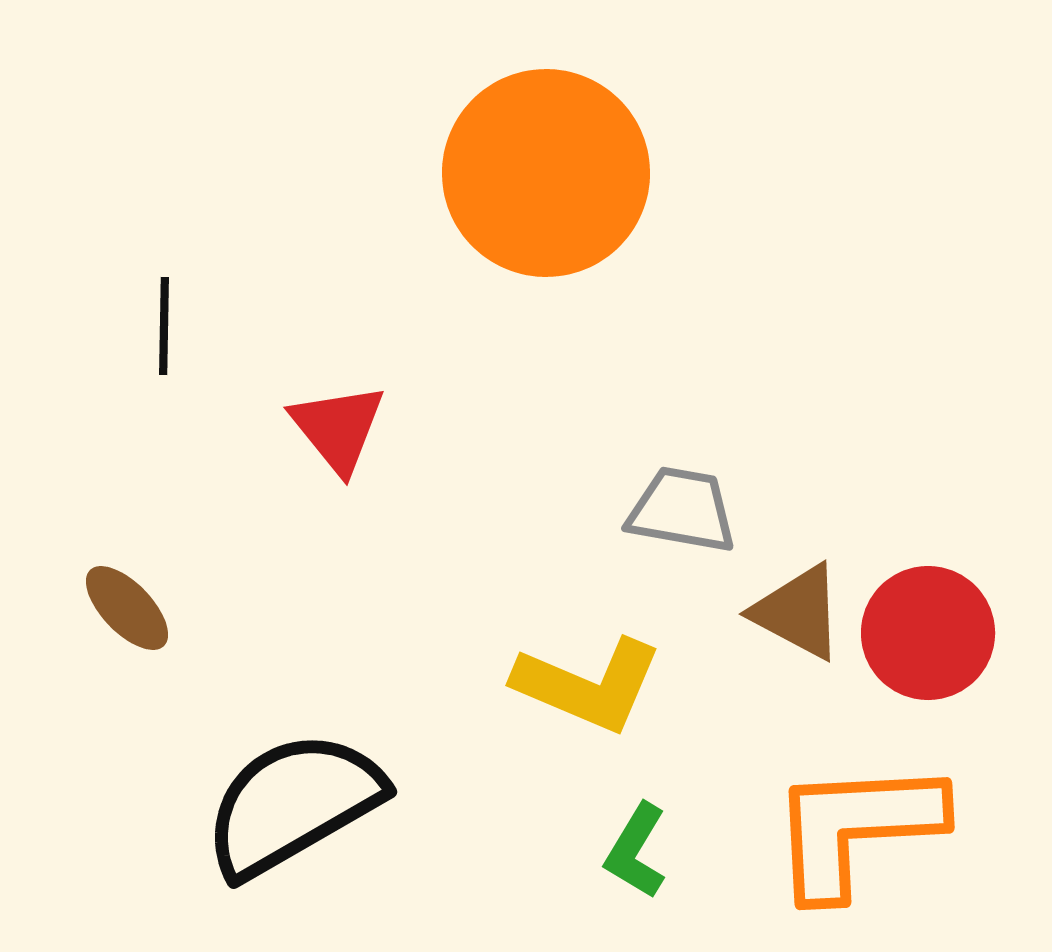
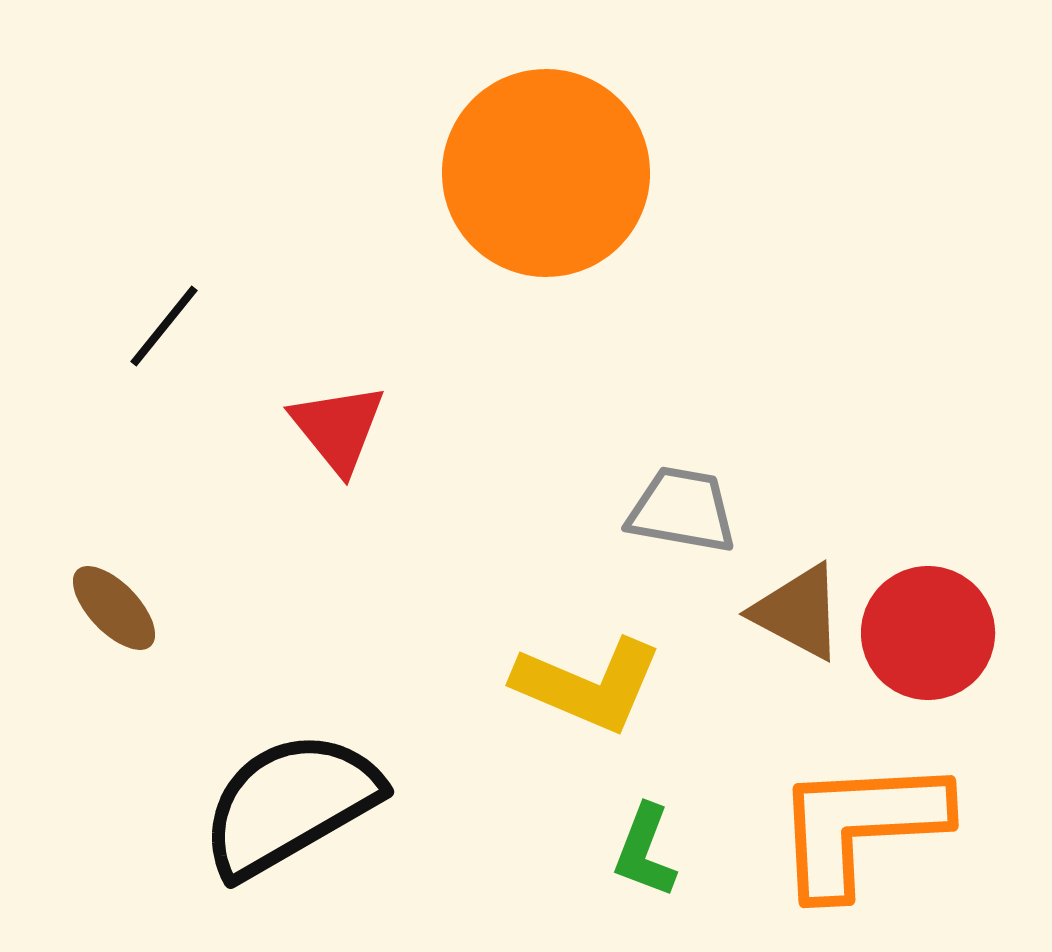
black line: rotated 38 degrees clockwise
brown ellipse: moved 13 px left
black semicircle: moved 3 px left
orange L-shape: moved 4 px right, 2 px up
green L-shape: moved 9 px right; rotated 10 degrees counterclockwise
